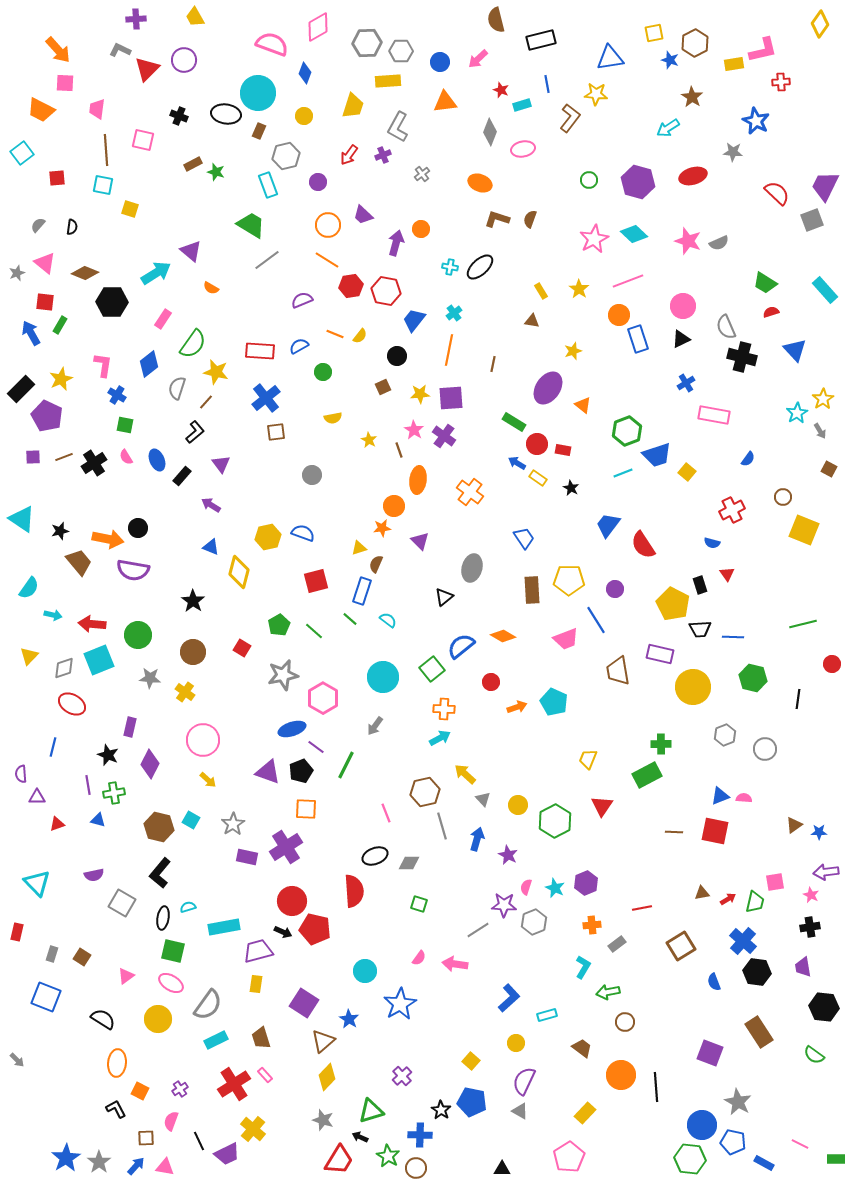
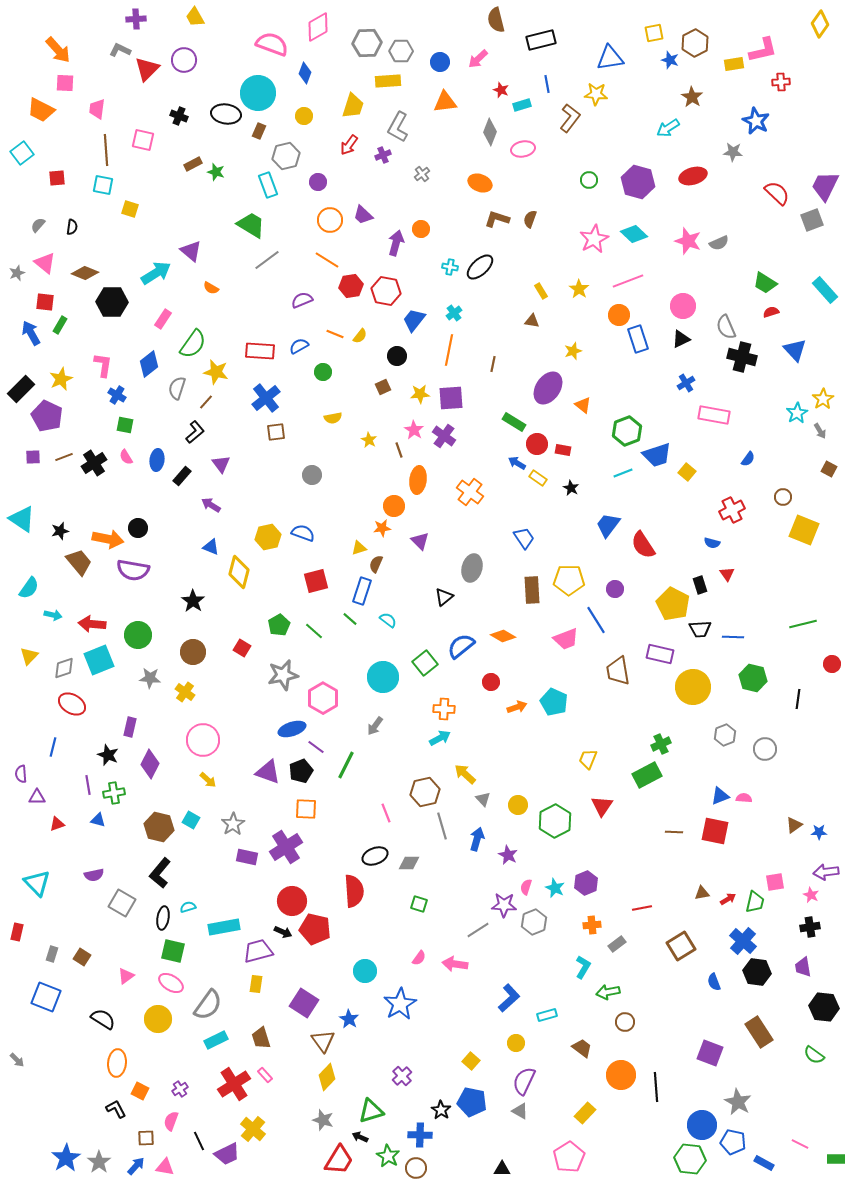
red arrow at (349, 155): moved 10 px up
orange circle at (328, 225): moved 2 px right, 5 px up
blue ellipse at (157, 460): rotated 30 degrees clockwise
green square at (432, 669): moved 7 px left, 6 px up
green cross at (661, 744): rotated 24 degrees counterclockwise
brown triangle at (323, 1041): rotated 25 degrees counterclockwise
